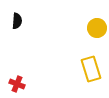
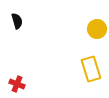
black semicircle: rotated 21 degrees counterclockwise
yellow circle: moved 1 px down
